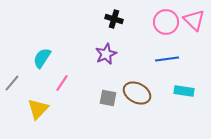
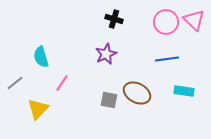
cyan semicircle: moved 1 px left, 1 px up; rotated 50 degrees counterclockwise
gray line: moved 3 px right; rotated 12 degrees clockwise
gray square: moved 1 px right, 2 px down
